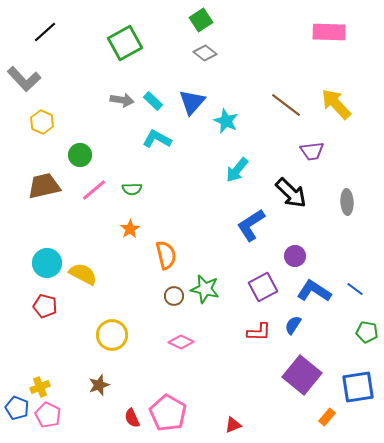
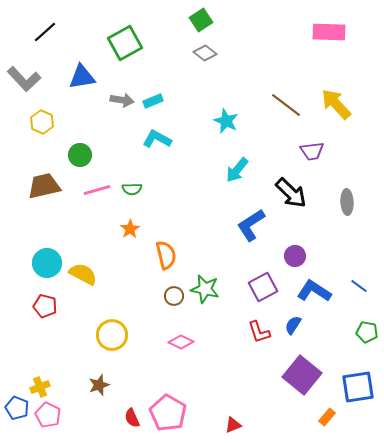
cyan rectangle at (153, 101): rotated 66 degrees counterclockwise
blue triangle at (192, 102): moved 110 px left, 25 px up; rotated 40 degrees clockwise
pink line at (94, 190): moved 3 px right; rotated 24 degrees clockwise
blue line at (355, 289): moved 4 px right, 3 px up
red L-shape at (259, 332): rotated 70 degrees clockwise
